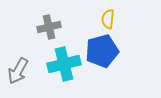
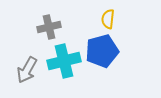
cyan cross: moved 3 px up
gray arrow: moved 9 px right, 1 px up
